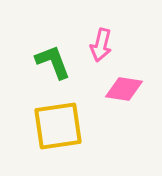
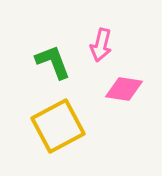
yellow square: rotated 20 degrees counterclockwise
